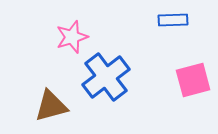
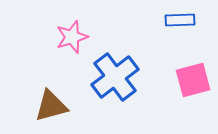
blue rectangle: moved 7 px right
blue cross: moved 9 px right
